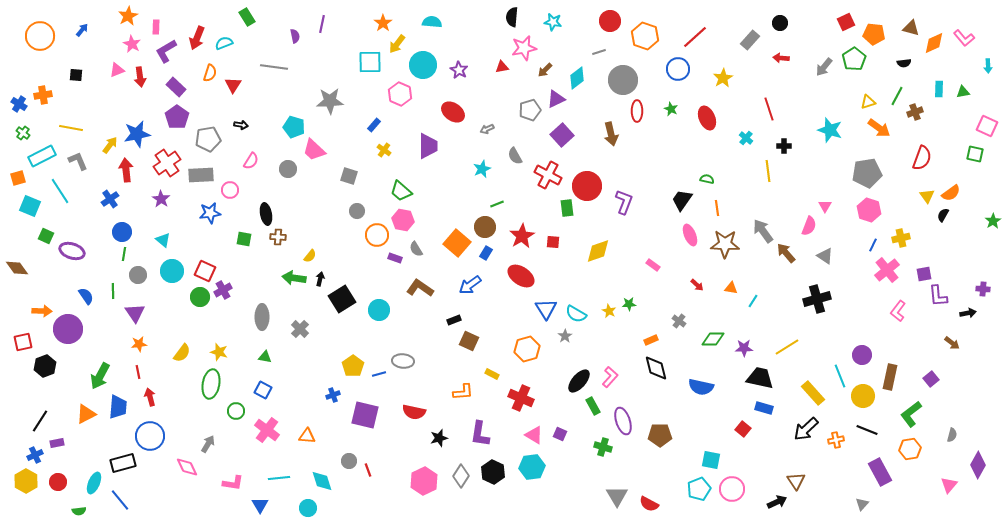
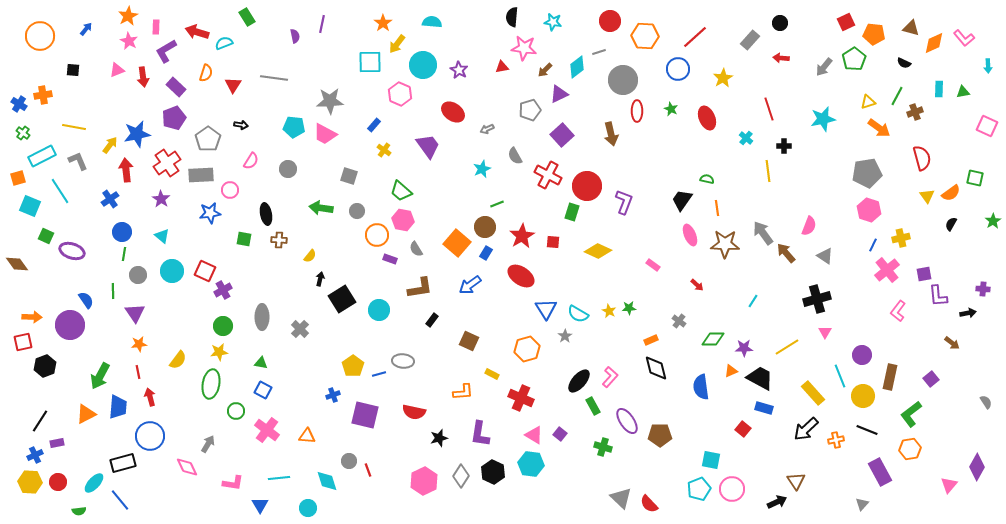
blue arrow at (82, 30): moved 4 px right, 1 px up
orange hexagon at (645, 36): rotated 16 degrees counterclockwise
red arrow at (197, 38): moved 6 px up; rotated 85 degrees clockwise
pink star at (132, 44): moved 3 px left, 3 px up
pink star at (524, 48): rotated 20 degrees clockwise
black semicircle at (904, 63): rotated 32 degrees clockwise
gray line at (274, 67): moved 11 px down
orange semicircle at (210, 73): moved 4 px left
black square at (76, 75): moved 3 px left, 5 px up
red arrow at (140, 77): moved 3 px right
cyan diamond at (577, 78): moved 11 px up
purple triangle at (556, 99): moved 3 px right, 5 px up
purple pentagon at (177, 117): moved 3 px left, 1 px down; rotated 15 degrees clockwise
cyan pentagon at (294, 127): rotated 10 degrees counterclockwise
yellow line at (71, 128): moved 3 px right, 1 px up
cyan star at (830, 130): moved 7 px left, 11 px up; rotated 30 degrees counterclockwise
gray pentagon at (208, 139): rotated 25 degrees counterclockwise
purple trapezoid at (428, 146): rotated 36 degrees counterclockwise
pink trapezoid at (314, 150): moved 11 px right, 16 px up; rotated 15 degrees counterclockwise
green square at (975, 154): moved 24 px down
red semicircle at (922, 158): rotated 35 degrees counterclockwise
pink triangle at (825, 206): moved 126 px down
green rectangle at (567, 208): moved 5 px right, 4 px down; rotated 24 degrees clockwise
black semicircle at (943, 215): moved 8 px right, 9 px down
gray arrow at (763, 231): moved 2 px down
brown cross at (278, 237): moved 1 px right, 3 px down
cyan triangle at (163, 240): moved 1 px left, 4 px up
yellow diamond at (598, 251): rotated 44 degrees clockwise
purple rectangle at (395, 258): moved 5 px left, 1 px down
brown diamond at (17, 268): moved 4 px up
green arrow at (294, 278): moved 27 px right, 70 px up
brown L-shape at (420, 288): rotated 136 degrees clockwise
orange triangle at (731, 288): moved 83 px down; rotated 32 degrees counterclockwise
blue semicircle at (86, 296): moved 4 px down
green circle at (200, 297): moved 23 px right, 29 px down
green star at (629, 304): moved 4 px down
orange arrow at (42, 311): moved 10 px left, 6 px down
cyan semicircle at (576, 314): moved 2 px right
black rectangle at (454, 320): moved 22 px left; rotated 32 degrees counterclockwise
purple circle at (68, 329): moved 2 px right, 4 px up
yellow star at (219, 352): rotated 24 degrees counterclockwise
yellow semicircle at (182, 353): moved 4 px left, 7 px down
green triangle at (265, 357): moved 4 px left, 6 px down
black trapezoid at (760, 378): rotated 16 degrees clockwise
blue semicircle at (701, 387): rotated 70 degrees clockwise
purple ellipse at (623, 421): moved 4 px right; rotated 16 degrees counterclockwise
purple square at (560, 434): rotated 16 degrees clockwise
gray semicircle at (952, 435): moved 34 px right, 33 px up; rotated 48 degrees counterclockwise
purple diamond at (978, 465): moved 1 px left, 2 px down
cyan hexagon at (532, 467): moved 1 px left, 3 px up; rotated 15 degrees clockwise
yellow hexagon at (26, 481): moved 4 px right, 1 px down; rotated 25 degrees counterclockwise
cyan diamond at (322, 481): moved 5 px right
cyan ellipse at (94, 483): rotated 20 degrees clockwise
gray triangle at (617, 496): moved 4 px right, 2 px down; rotated 15 degrees counterclockwise
red semicircle at (649, 504): rotated 18 degrees clockwise
